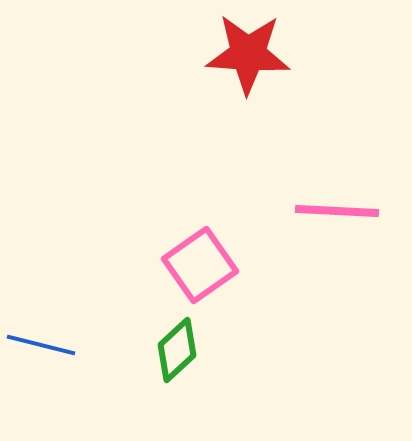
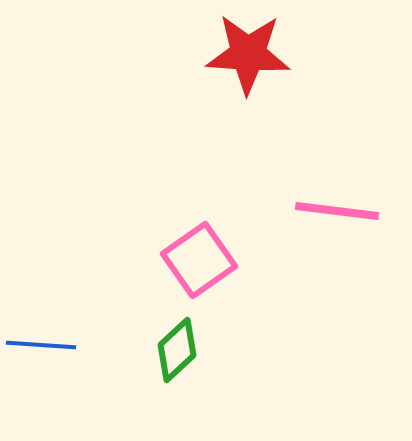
pink line: rotated 4 degrees clockwise
pink square: moved 1 px left, 5 px up
blue line: rotated 10 degrees counterclockwise
